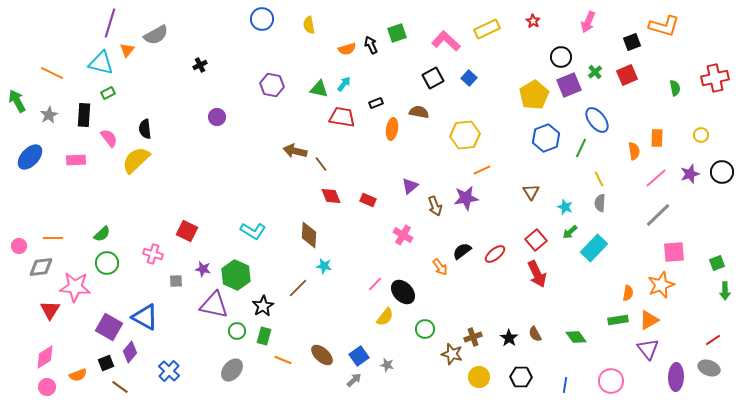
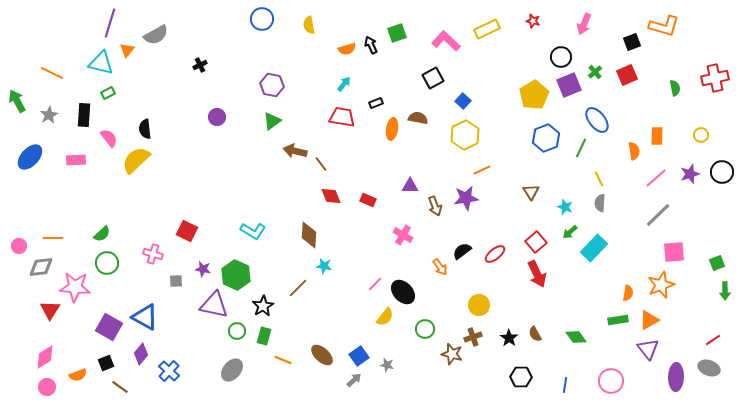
red star at (533, 21): rotated 16 degrees counterclockwise
pink arrow at (588, 22): moved 4 px left, 2 px down
blue square at (469, 78): moved 6 px left, 23 px down
green triangle at (319, 89): moved 47 px left, 32 px down; rotated 48 degrees counterclockwise
brown semicircle at (419, 112): moved 1 px left, 6 px down
yellow hexagon at (465, 135): rotated 20 degrees counterclockwise
orange rectangle at (657, 138): moved 2 px up
purple triangle at (410, 186): rotated 42 degrees clockwise
red square at (536, 240): moved 2 px down
purple diamond at (130, 352): moved 11 px right, 2 px down
yellow circle at (479, 377): moved 72 px up
